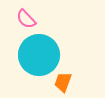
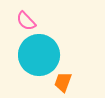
pink semicircle: moved 2 px down
